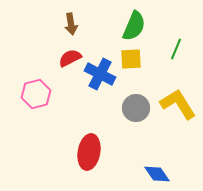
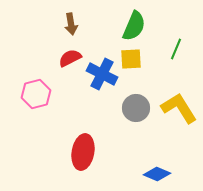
blue cross: moved 2 px right
yellow L-shape: moved 1 px right, 4 px down
red ellipse: moved 6 px left
blue diamond: rotated 32 degrees counterclockwise
